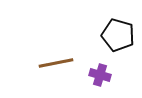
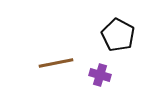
black pentagon: rotated 12 degrees clockwise
